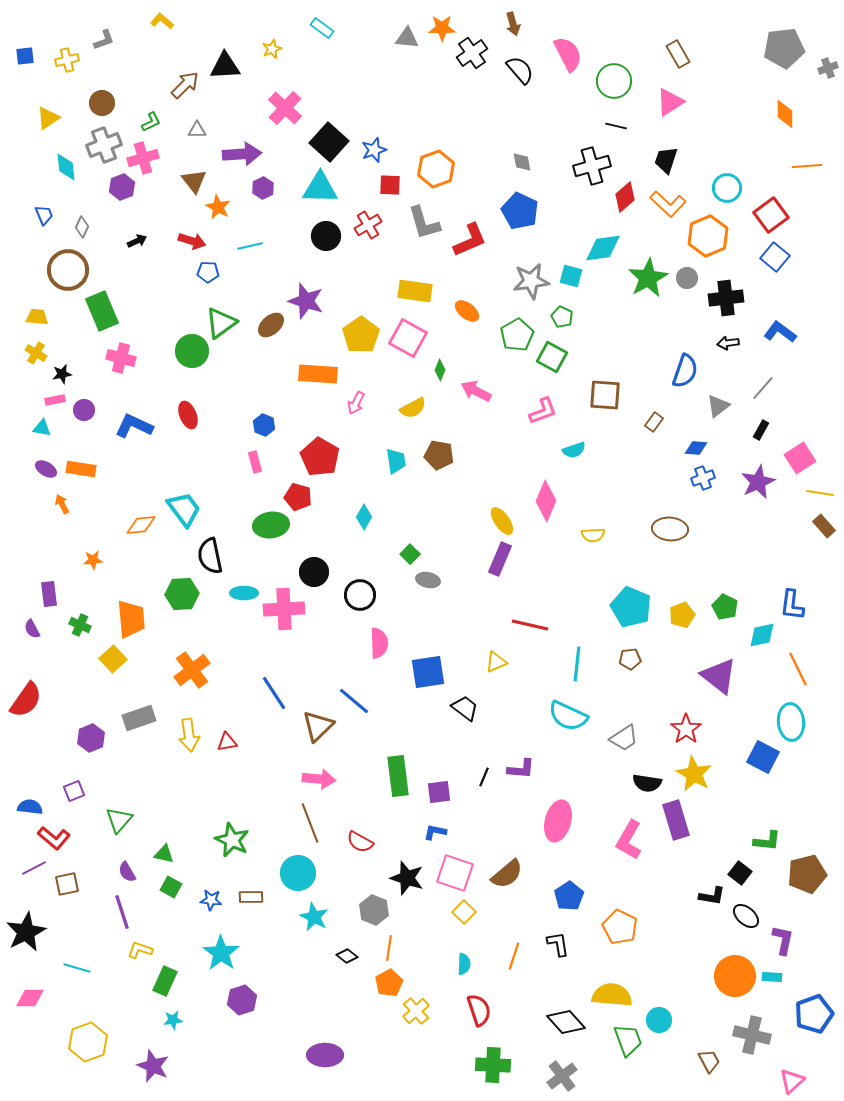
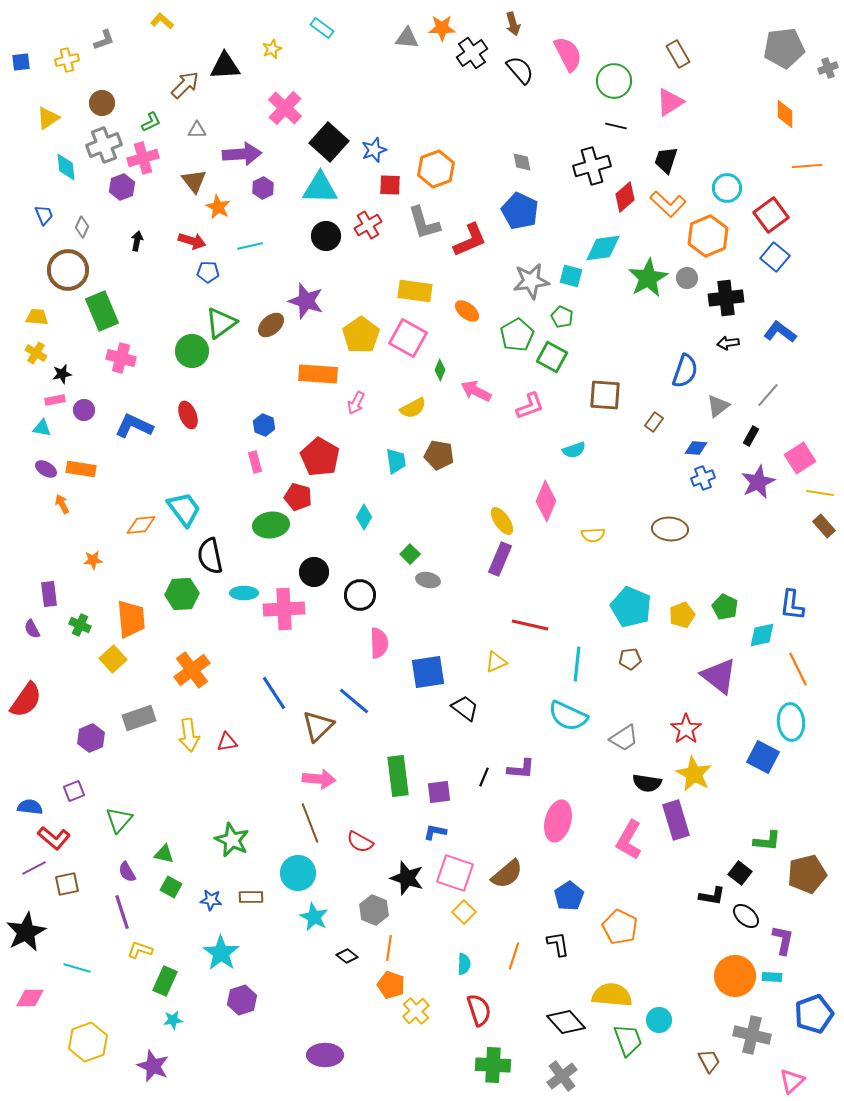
blue square at (25, 56): moved 4 px left, 6 px down
black arrow at (137, 241): rotated 54 degrees counterclockwise
gray line at (763, 388): moved 5 px right, 7 px down
pink L-shape at (543, 411): moved 13 px left, 5 px up
black rectangle at (761, 430): moved 10 px left, 6 px down
orange pentagon at (389, 983): moved 2 px right, 2 px down; rotated 24 degrees counterclockwise
